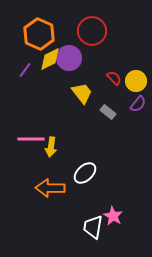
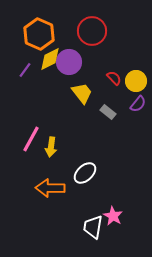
purple circle: moved 4 px down
pink line: rotated 60 degrees counterclockwise
